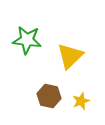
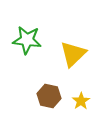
yellow triangle: moved 3 px right, 2 px up
yellow star: rotated 12 degrees counterclockwise
